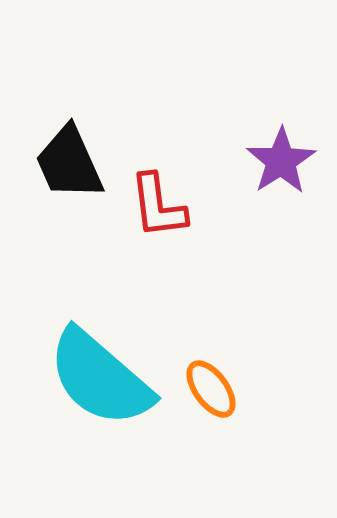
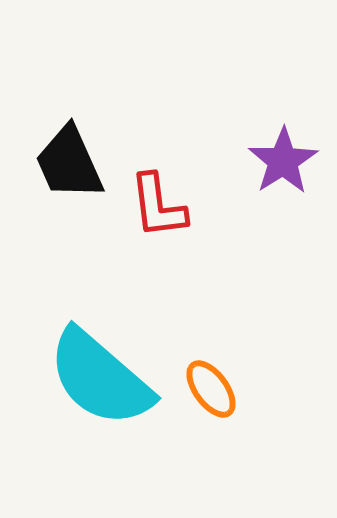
purple star: moved 2 px right
